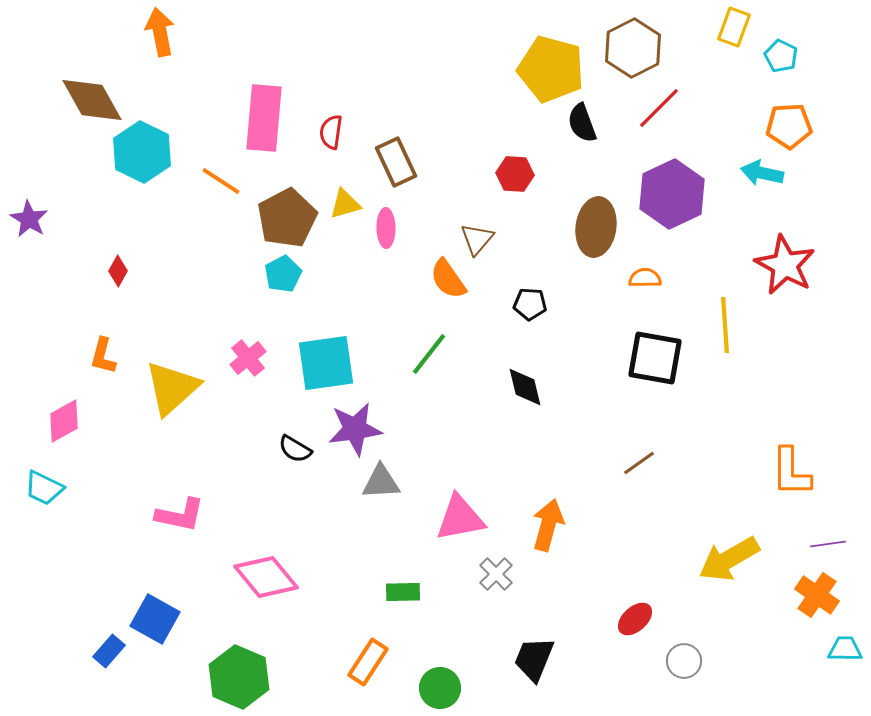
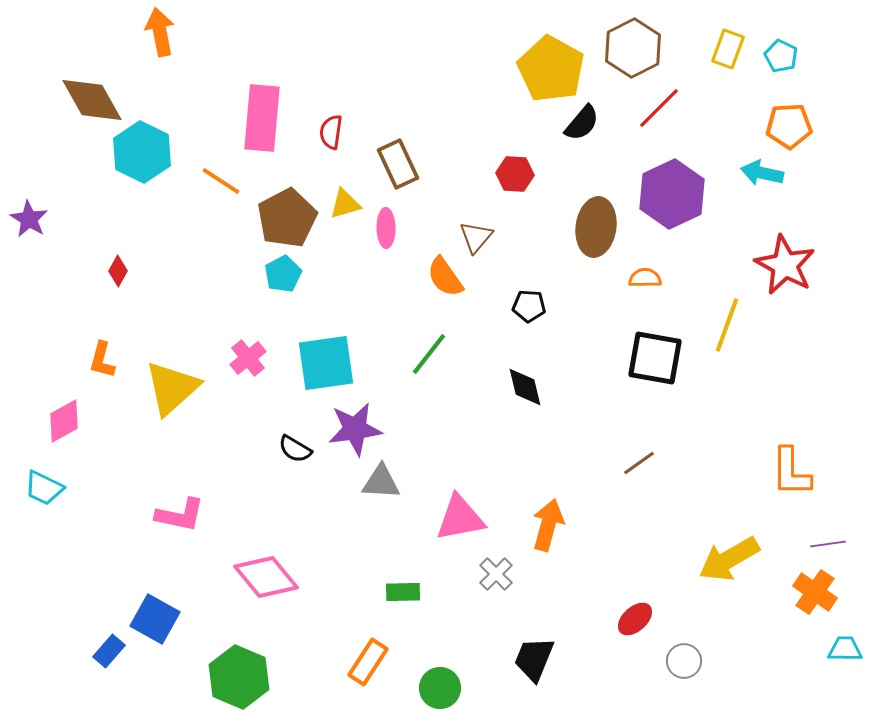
yellow rectangle at (734, 27): moved 6 px left, 22 px down
yellow pentagon at (551, 69): rotated 14 degrees clockwise
pink rectangle at (264, 118): moved 2 px left
black semicircle at (582, 123): rotated 120 degrees counterclockwise
brown rectangle at (396, 162): moved 2 px right, 2 px down
brown triangle at (477, 239): moved 1 px left, 2 px up
orange semicircle at (448, 279): moved 3 px left, 2 px up
black pentagon at (530, 304): moved 1 px left, 2 px down
yellow line at (725, 325): moved 2 px right; rotated 24 degrees clockwise
orange L-shape at (103, 356): moved 1 px left, 4 px down
gray triangle at (381, 482): rotated 6 degrees clockwise
orange cross at (817, 595): moved 2 px left, 3 px up
